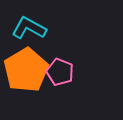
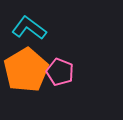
cyan L-shape: rotated 8 degrees clockwise
